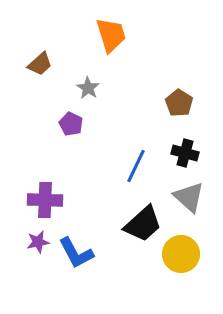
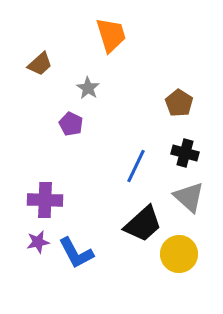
yellow circle: moved 2 px left
